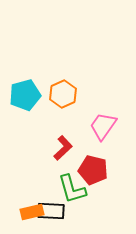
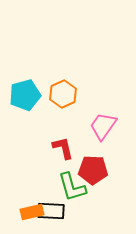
red L-shape: rotated 60 degrees counterclockwise
red pentagon: rotated 12 degrees counterclockwise
green L-shape: moved 2 px up
